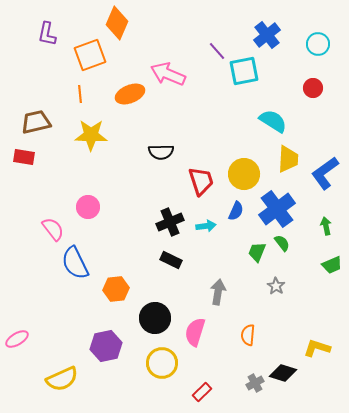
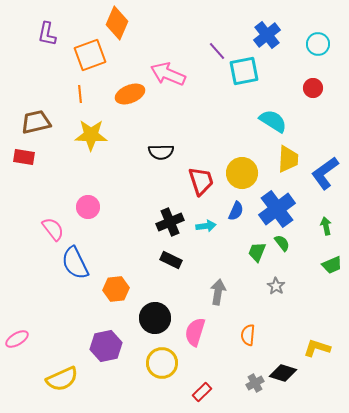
yellow circle at (244, 174): moved 2 px left, 1 px up
